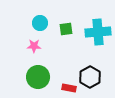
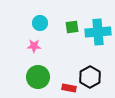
green square: moved 6 px right, 2 px up
